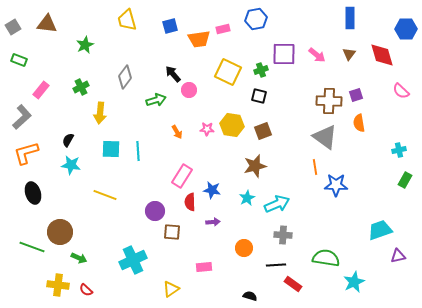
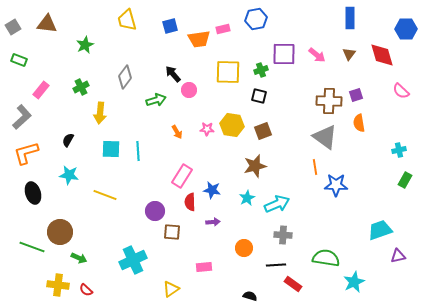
yellow square at (228, 72): rotated 24 degrees counterclockwise
cyan star at (71, 165): moved 2 px left, 10 px down
